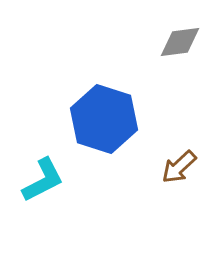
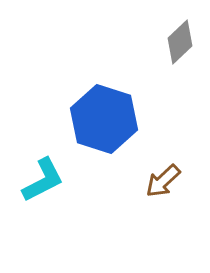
gray diamond: rotated 36 degrees counterclockwise
brown arrow: moved 16 px left, 14 px down
